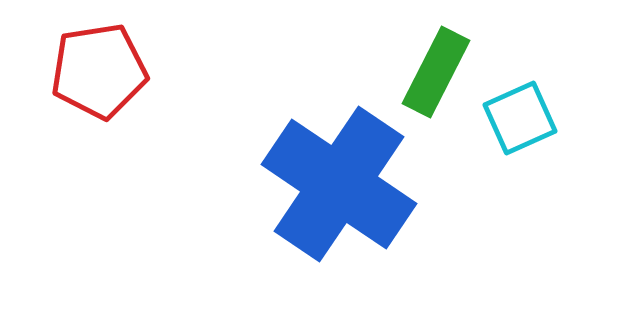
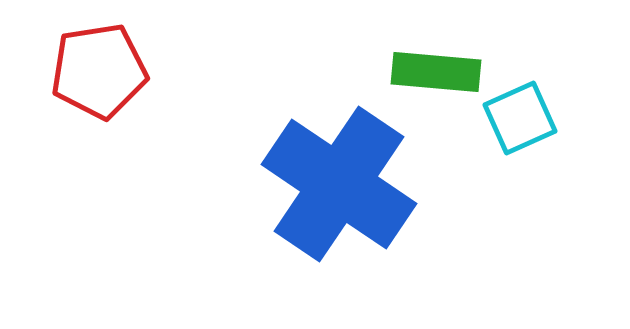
green rectangle: rotated 68 degrees clockwise
